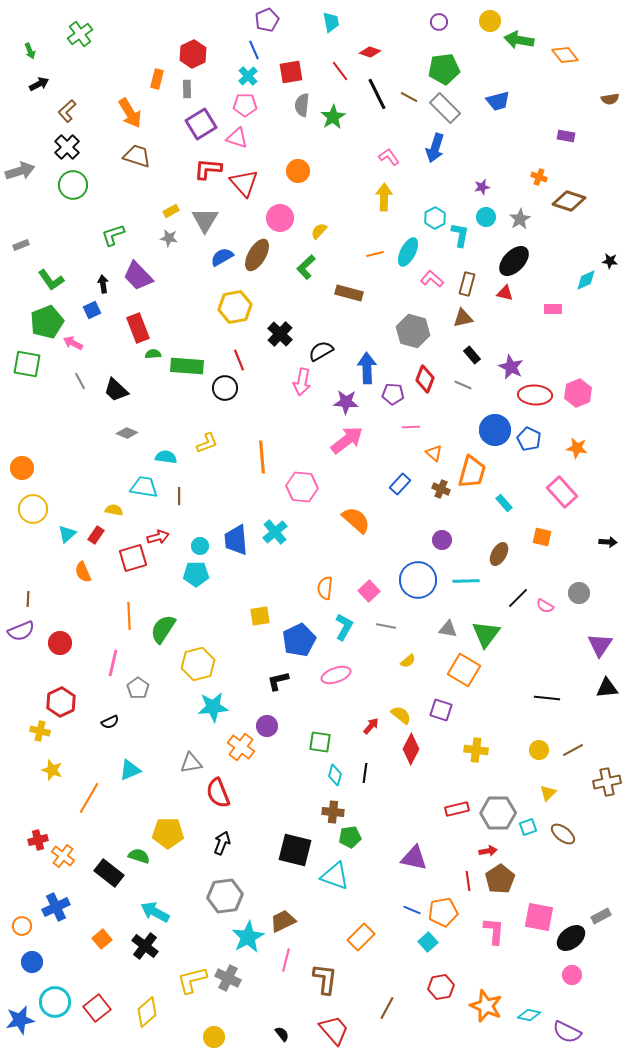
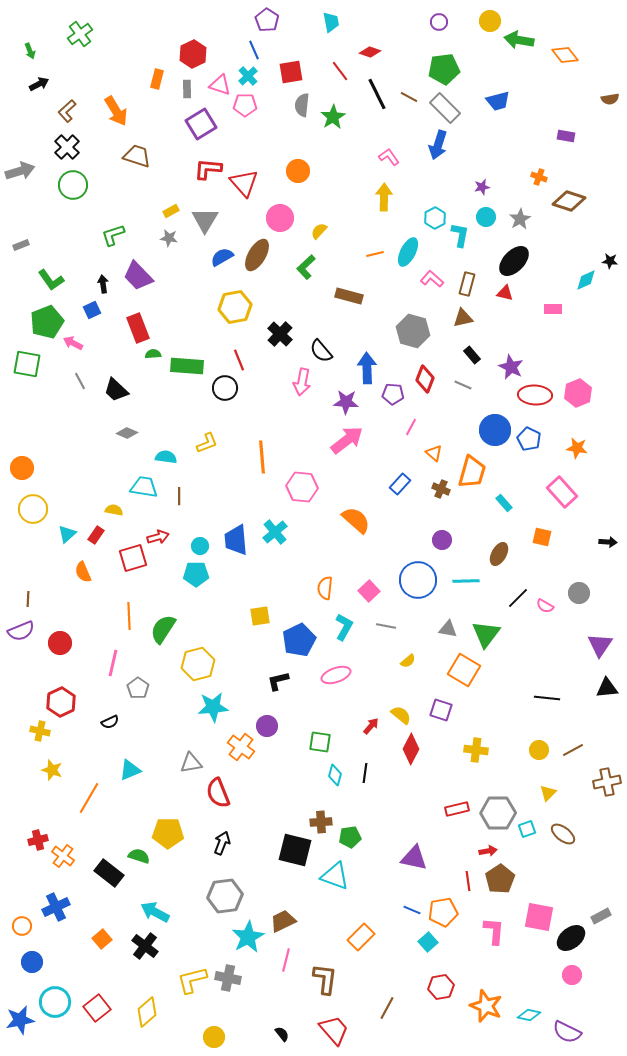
purple pentagon at (267, 20): rotated 15 degrees counterclockwise
orange arrow at (130, 113): moved 14 px left, 2 px up
pink triangle at (237, 138): moved 17 px left, 53 px up
blue arrow at (435, 148): moved 3 px right, 3 px up
brown rectangle at (349, 293): moved 3 px down
black semicircle at (321, 351): rotated 100 degrees counterclockwise
pink line at (411, 427): rotated 60 degrees counterclockwise
brown cross at (333, 812): moved 12 px left, 10 px down; rotated 10 degrees counterclockwise
cyan square at (528, 827): moved 1 px left, 2 px down
gray cross at (228, 978): rotated 15 degrees counterclockwise
